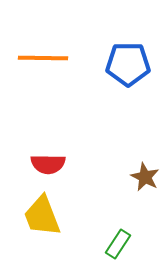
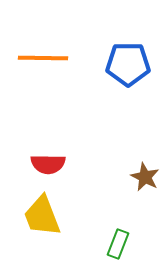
green rectangle: rotated 12 degrees counterclockwise
